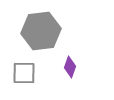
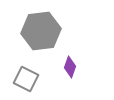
gray square: moved 2 px right, 6 px down; rotated 25 degrees clockwise
